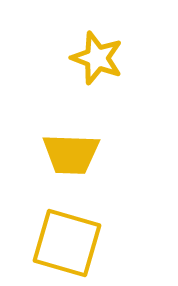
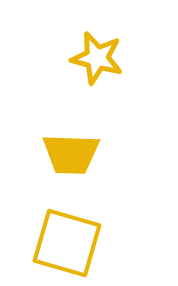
yellow star: rotated 6 degrees counterclockwise
